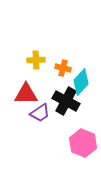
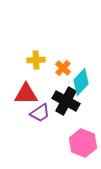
orange cross: rotated 28 degrees clockwise
